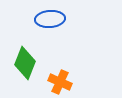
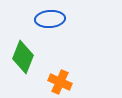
green diamond: moved 2 px left, 6 px up
